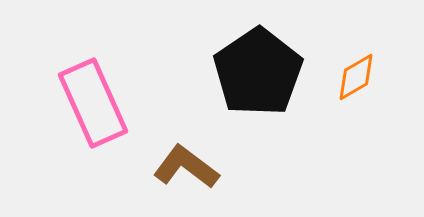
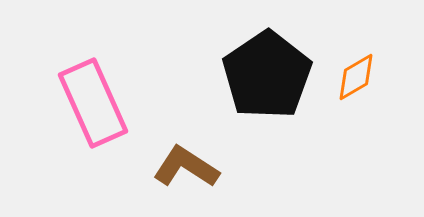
black pentagon: moved 9 px right, 3 px down
brown L-shape: rotated 4 degrees counterclockwise
